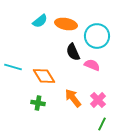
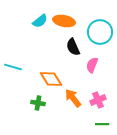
orange ellipse: moved 2 px left, 3 px up
cyan circle: moved 3 px right, 4 px up
black semicircle: moved 5 px up
pink semicircle: rotated 91 degrees counterclockwise
orange diamond: moved 7 px right, 3 px down
pink cross: rotated 21 degrees clockwise
green line: rotated 64 degrees clockwise
